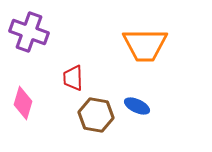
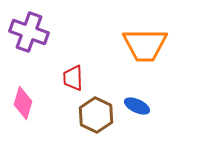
brown hexagon: rotated 16 degrees clockwise
